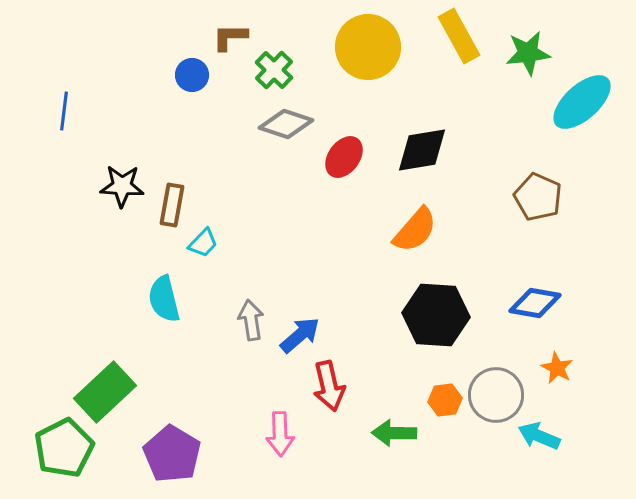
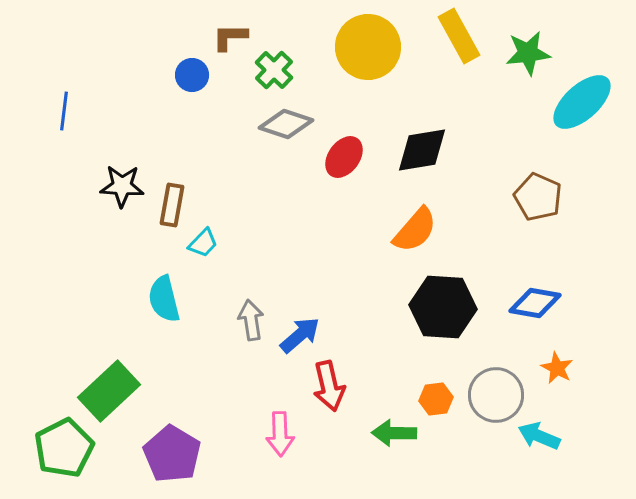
black hexagon: moved 7 px right, 8 px up
green rectangle: moved 4 px right, 1 px up
orange hexagon: moved 9 px left, 1 px up
